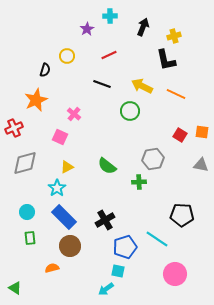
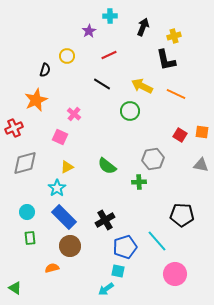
purple star: moved 2 px right, 2 px down
black line: rotated 12 degrees clockwise
cyan line: moved 2 px down; rotated 15 degrees clockwise
